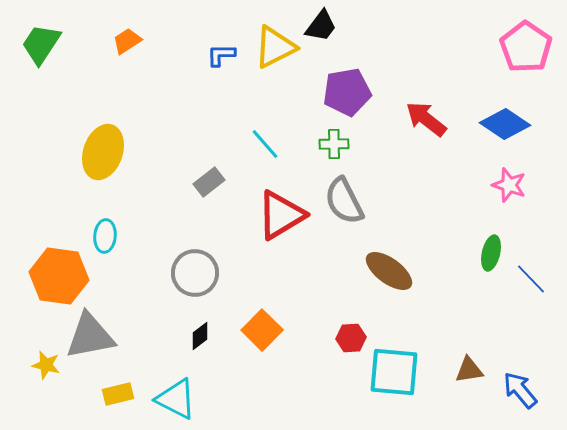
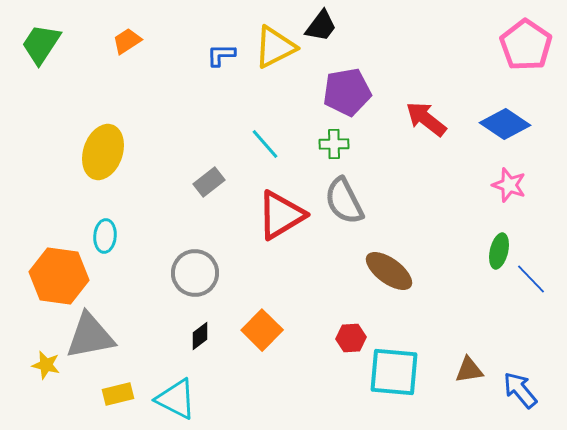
pink pentagon: moved 2 px up
green ellipse: moved 8 px right, 2 px up
